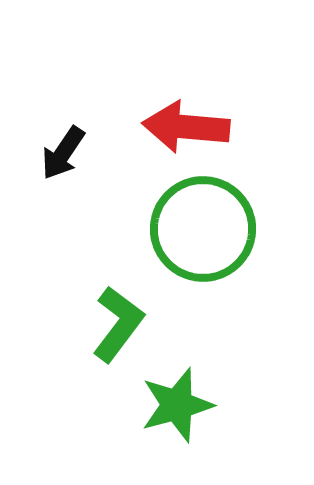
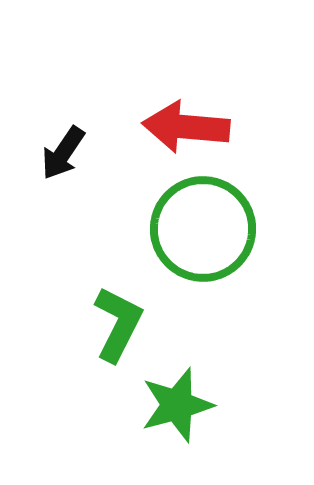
green L-shape: rotated 10 degrees counterclockwise
